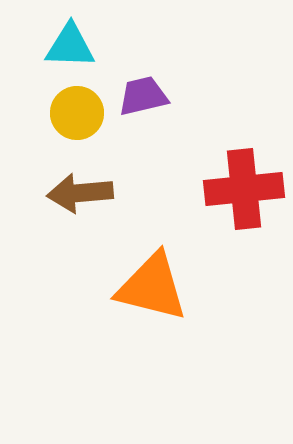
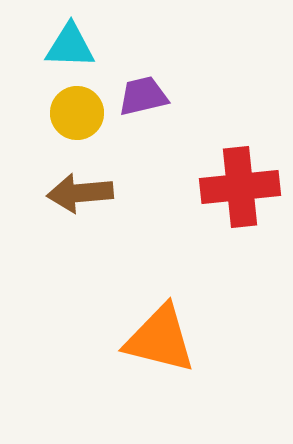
red cross: moved 4 px left, 2 px up
orange triangle: moved 8 px right, 52 px down
